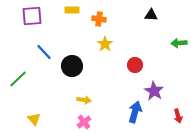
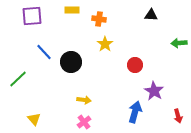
black circle: moved 1 px left, 4 px up
